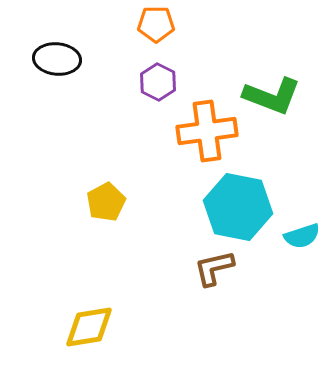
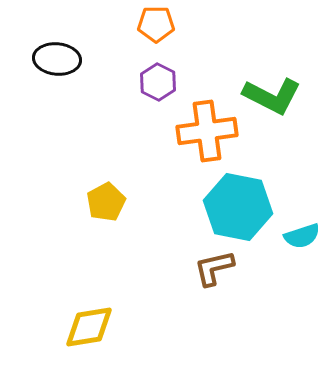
green L-shape: rotated 6 degrees clockwise
